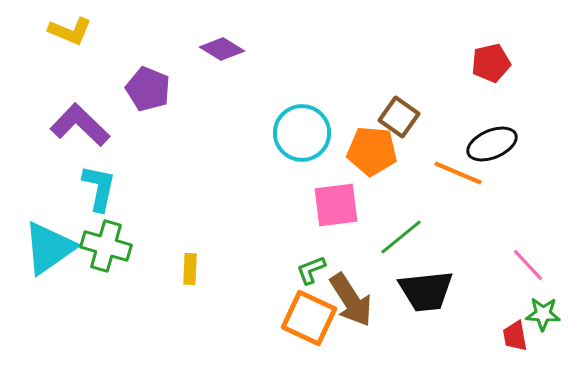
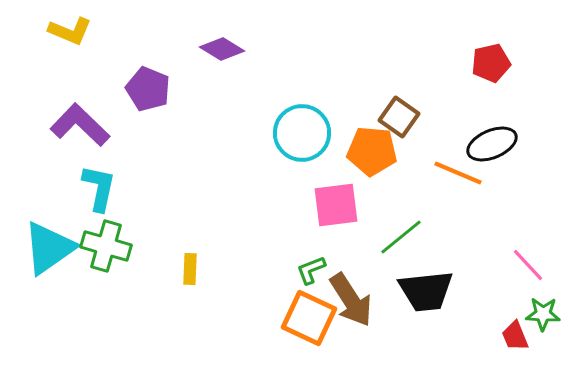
red trapezoid: rotated 12 degrees counterclockwise
